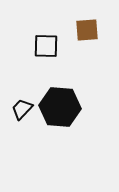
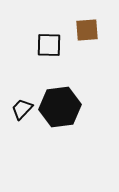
black square: moved 3 px right, 1 px up
black hexagon: rotated 12 degrees counterclockwise
